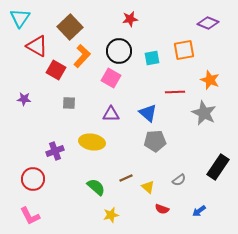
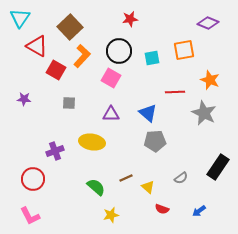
gray semicircle: moved 2 px right, 2 px up
